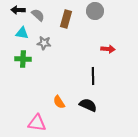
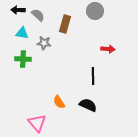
brown rectangle: moved 1 px left, 5 px down
pink triangle: rotated 42 degrees clockwise
